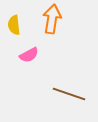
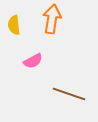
pink semicircle: moved 4 px right, 6 px down
